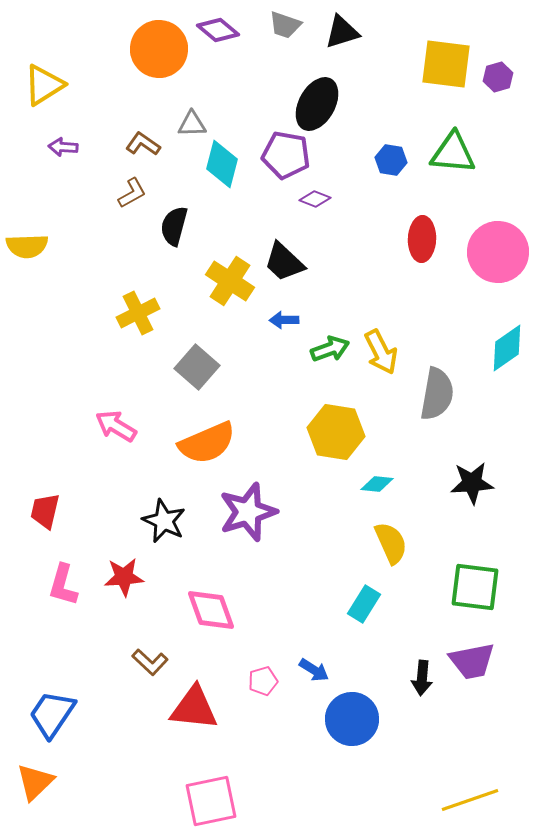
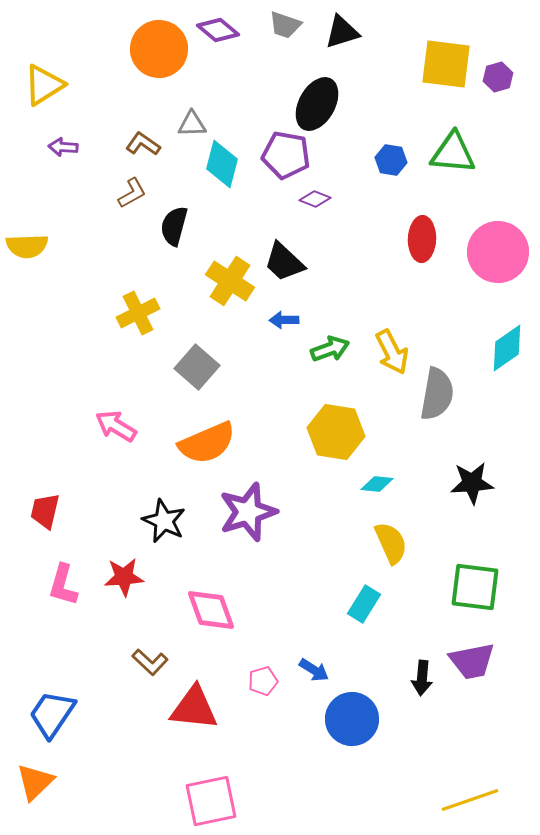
yellow arrow at (381, 352): moved 11 px right
